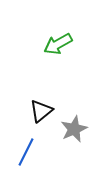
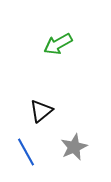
gray star: moved 18 px down
blue line: rotated 56 degrees counterclockwise
